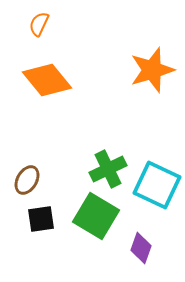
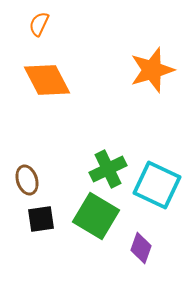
orange diamond: rotated 12 degrees clockwise
brown ellipse: rotated 48 degrees counterclockwise
